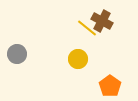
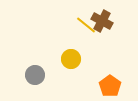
yellow line: moved 1 px left, 3 px up
gray circle: moved 18 px right, 21 px down
yellow circle: moved 7 px left
